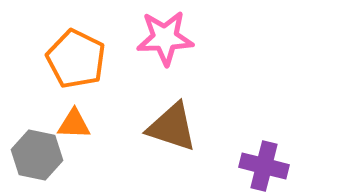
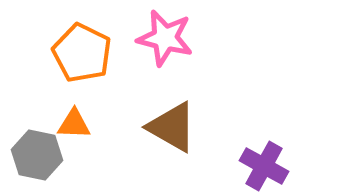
pink star: rotated 16 degrees clockwise
orange pentagon: moved 6 px right, 6 px up
brown triangle: rotated 12 degrees clockwise
purple cross: rotated 15 degrees clockwise
